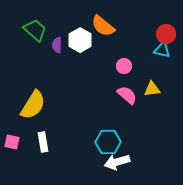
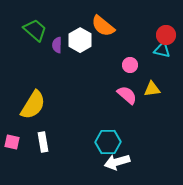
red circle: moved 1 px down
pink circle: moved 6 px right, 1 px up
